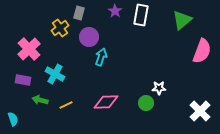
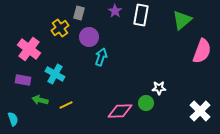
pink cross: rotated 10 degrees counterclockwise
pink diamond: moved 14 px right, 9 px down
